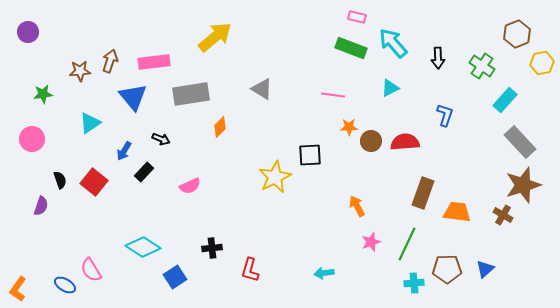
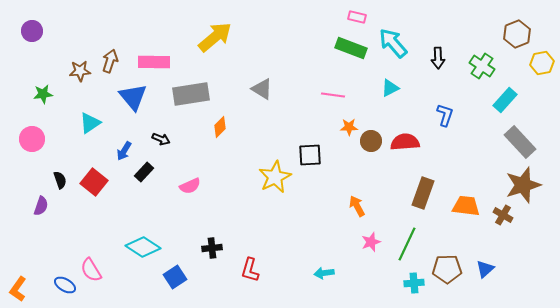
purple circle at (28, 32): moved 4 px right, 1 px up
pink rectangle at (154, 62): rotated 8 degrees clockwise
orange trapezoid at (457, 212): moved 9 px right, 6 px up
